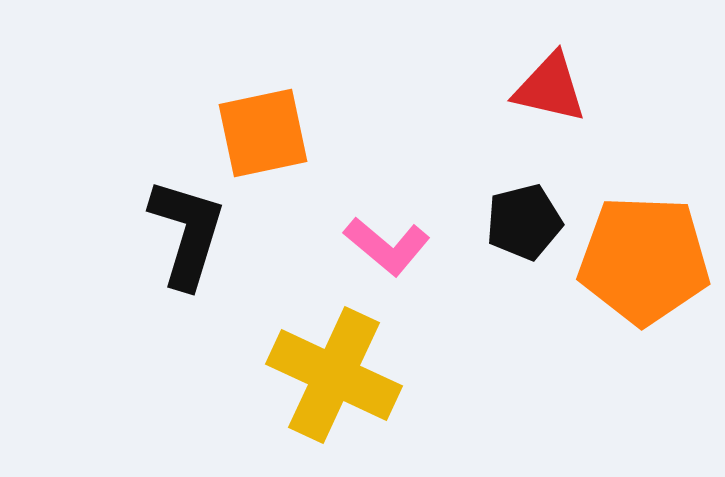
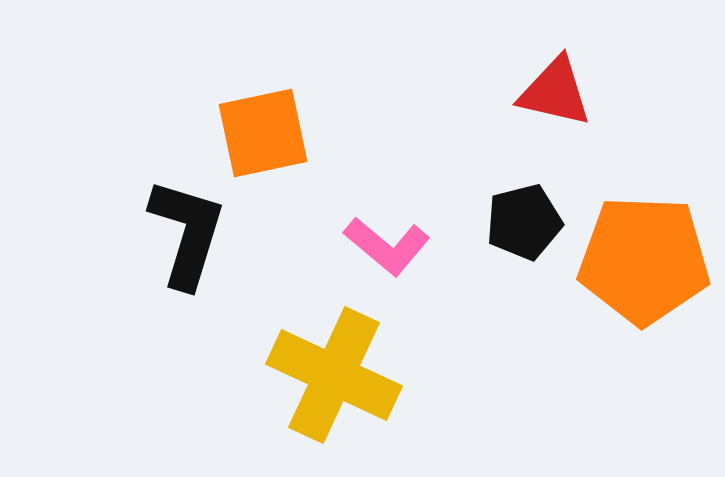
red triangle: moved 5 px right, 4 px down
